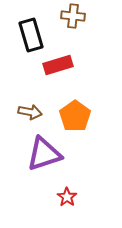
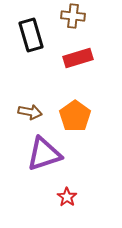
red rectangle: moved 20 px right, 7 px up
